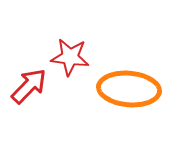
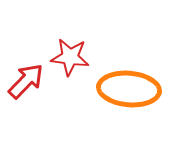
red arrow: moved 3 px left, 5 px up
